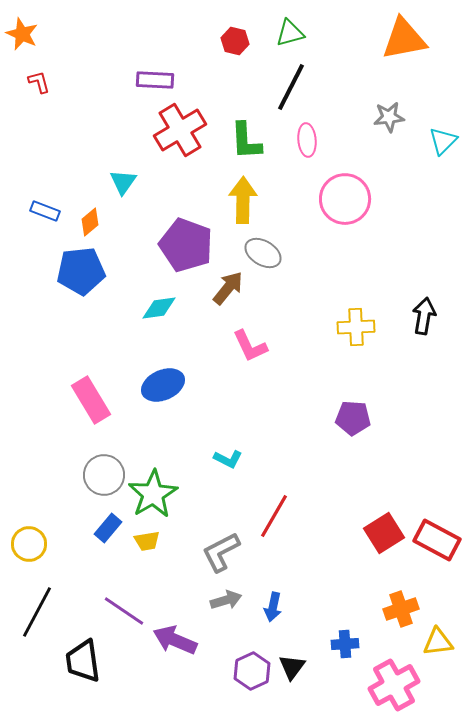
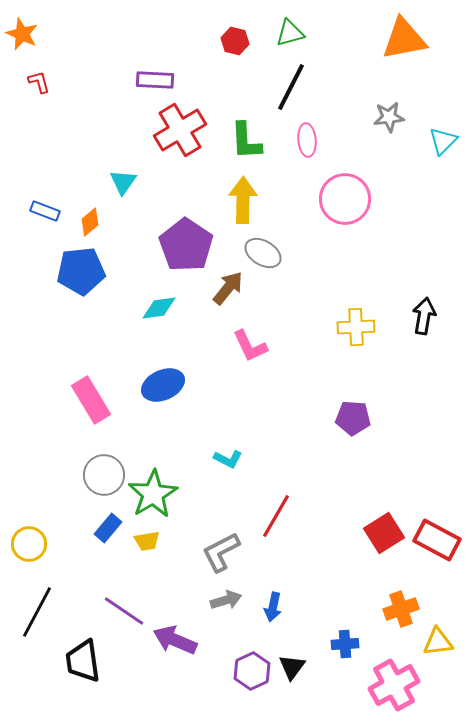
purple pentagon at (186, 245): rotated 14 degrees clockwise
red line at (274, 516): moved 2 px right
